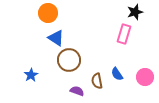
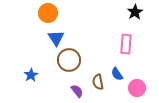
black star: rotated 14 degrees counterclockwise
pink rectangle: moved 2 px right, 10 px down; rotated 12 degrees counterclockwise
blue triangle: rotated 24 degrees clockwise
pink circle: moved 8 px left, 11 px down
brown semicircle: moved 1 px right, 1 px down
purple semicircle: rotated 32 degrees clockwise
